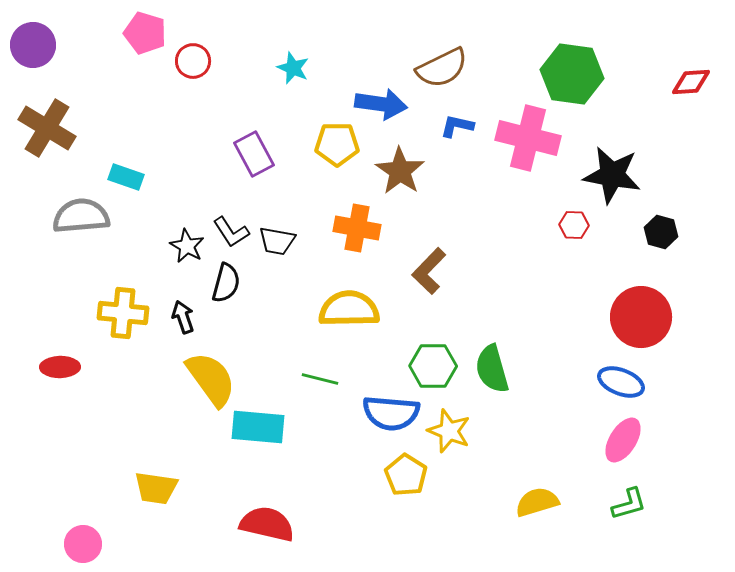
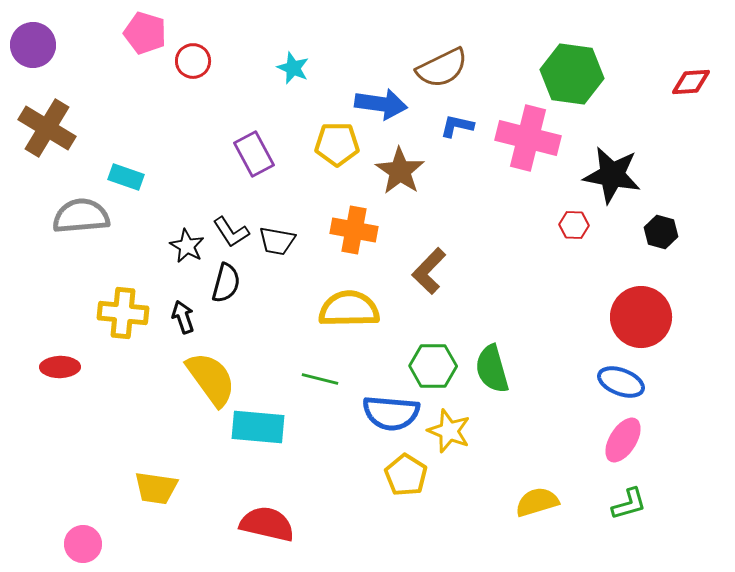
orange cross at (357, 228): moved 3 px left, 2 px down
